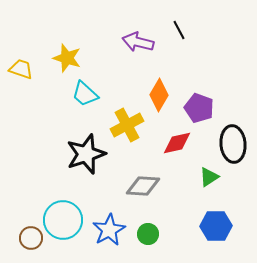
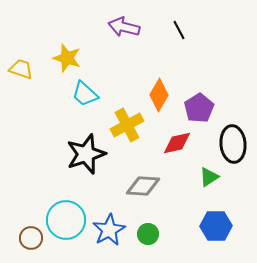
purple arrow: moved 14 px left, 15 px up
purple pentagon: rotated 20 degrees clockwise
cyan circle: moved 3 px right
